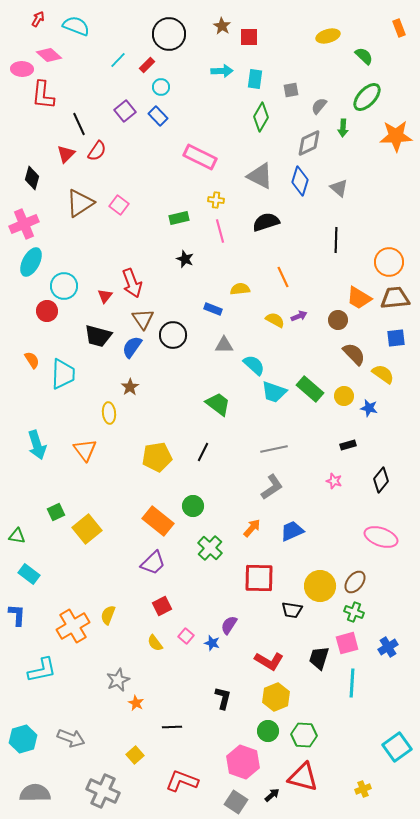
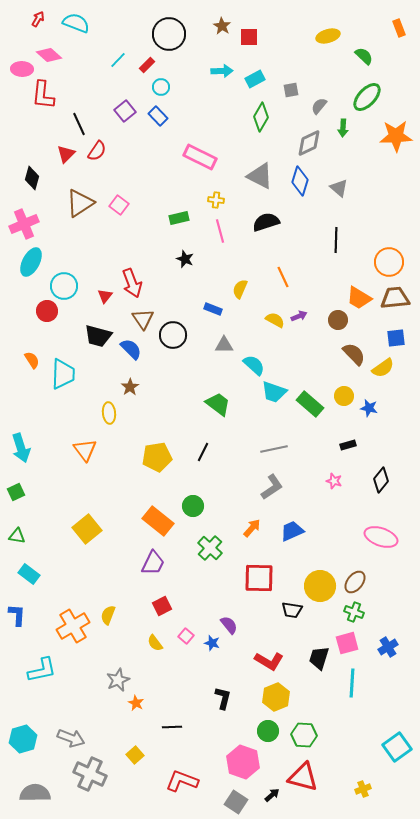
cyan semicircle at (76, 26): moved 3 px up
cyan rectangle at (255, 79): rotated 54 degrees clockwise
yellow semicircle at (240, 289): rotated 60 degrees counterclockwise
blue semicircle at (132, 347): moved 1 px left, 2 px down; rotated 100 degrees clockwise
yellow semicircle at (383, 374): moved 6 px up; rotated 110 degrees clockwise
green rectangle at (310, 389): moved 15 px down
cyan arrow at (37, 445): moved 16 px left, 3 px down
green square at (56, 512): moved 40 px left, 20 px up
purple trapezoid at (153, 563): rotated 20 degrees counterclockwise
purple semicircle at (229, 625): rotated 108 degrees clockwise
gray cross at (103, 791): moved 13 px left, 17 px up
